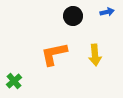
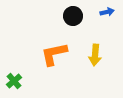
yellow arrow: rotated 10 degrees clockwise
